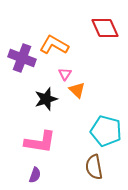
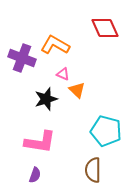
orange L-shape: moved 1 px right
pink triangle: moved 2 px left; rotated 40 degrees counterclockwise
brown semicircle: moved 1 px left, 3 px down; rotated 10 degrees clockwise
